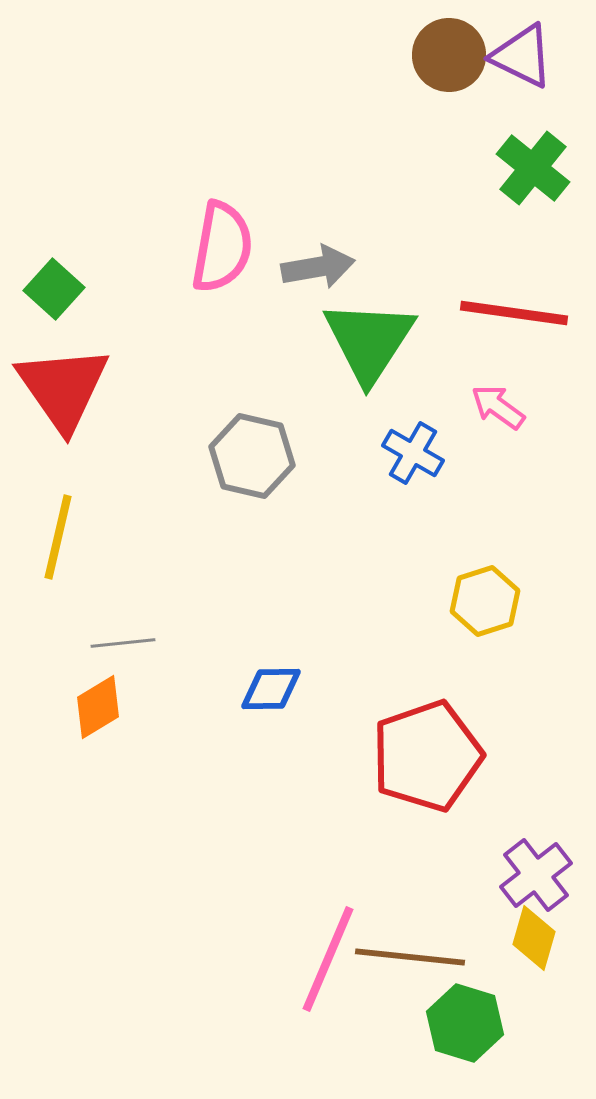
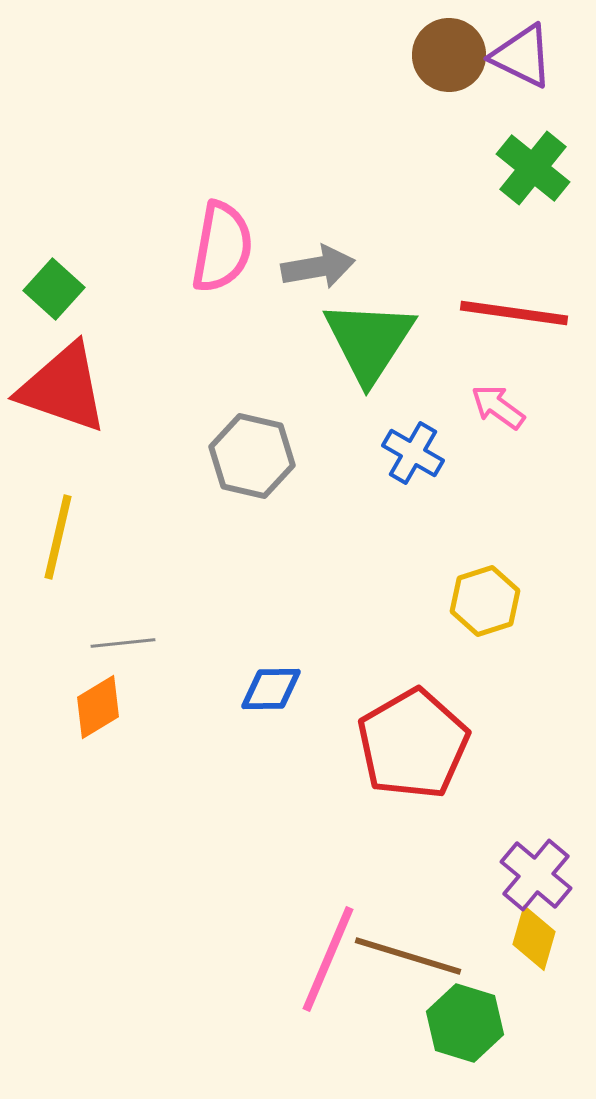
red triangle: rotated 36 degrees counterclockwise
red pentagon: moved 14 px left, 12 px up; rotated 11 degrees counterclockwise
purple cross: rotated 12 degrees counterclockwise
brown line: moved 2 px left, 1 px up; rotated 11 degrees clockwise
